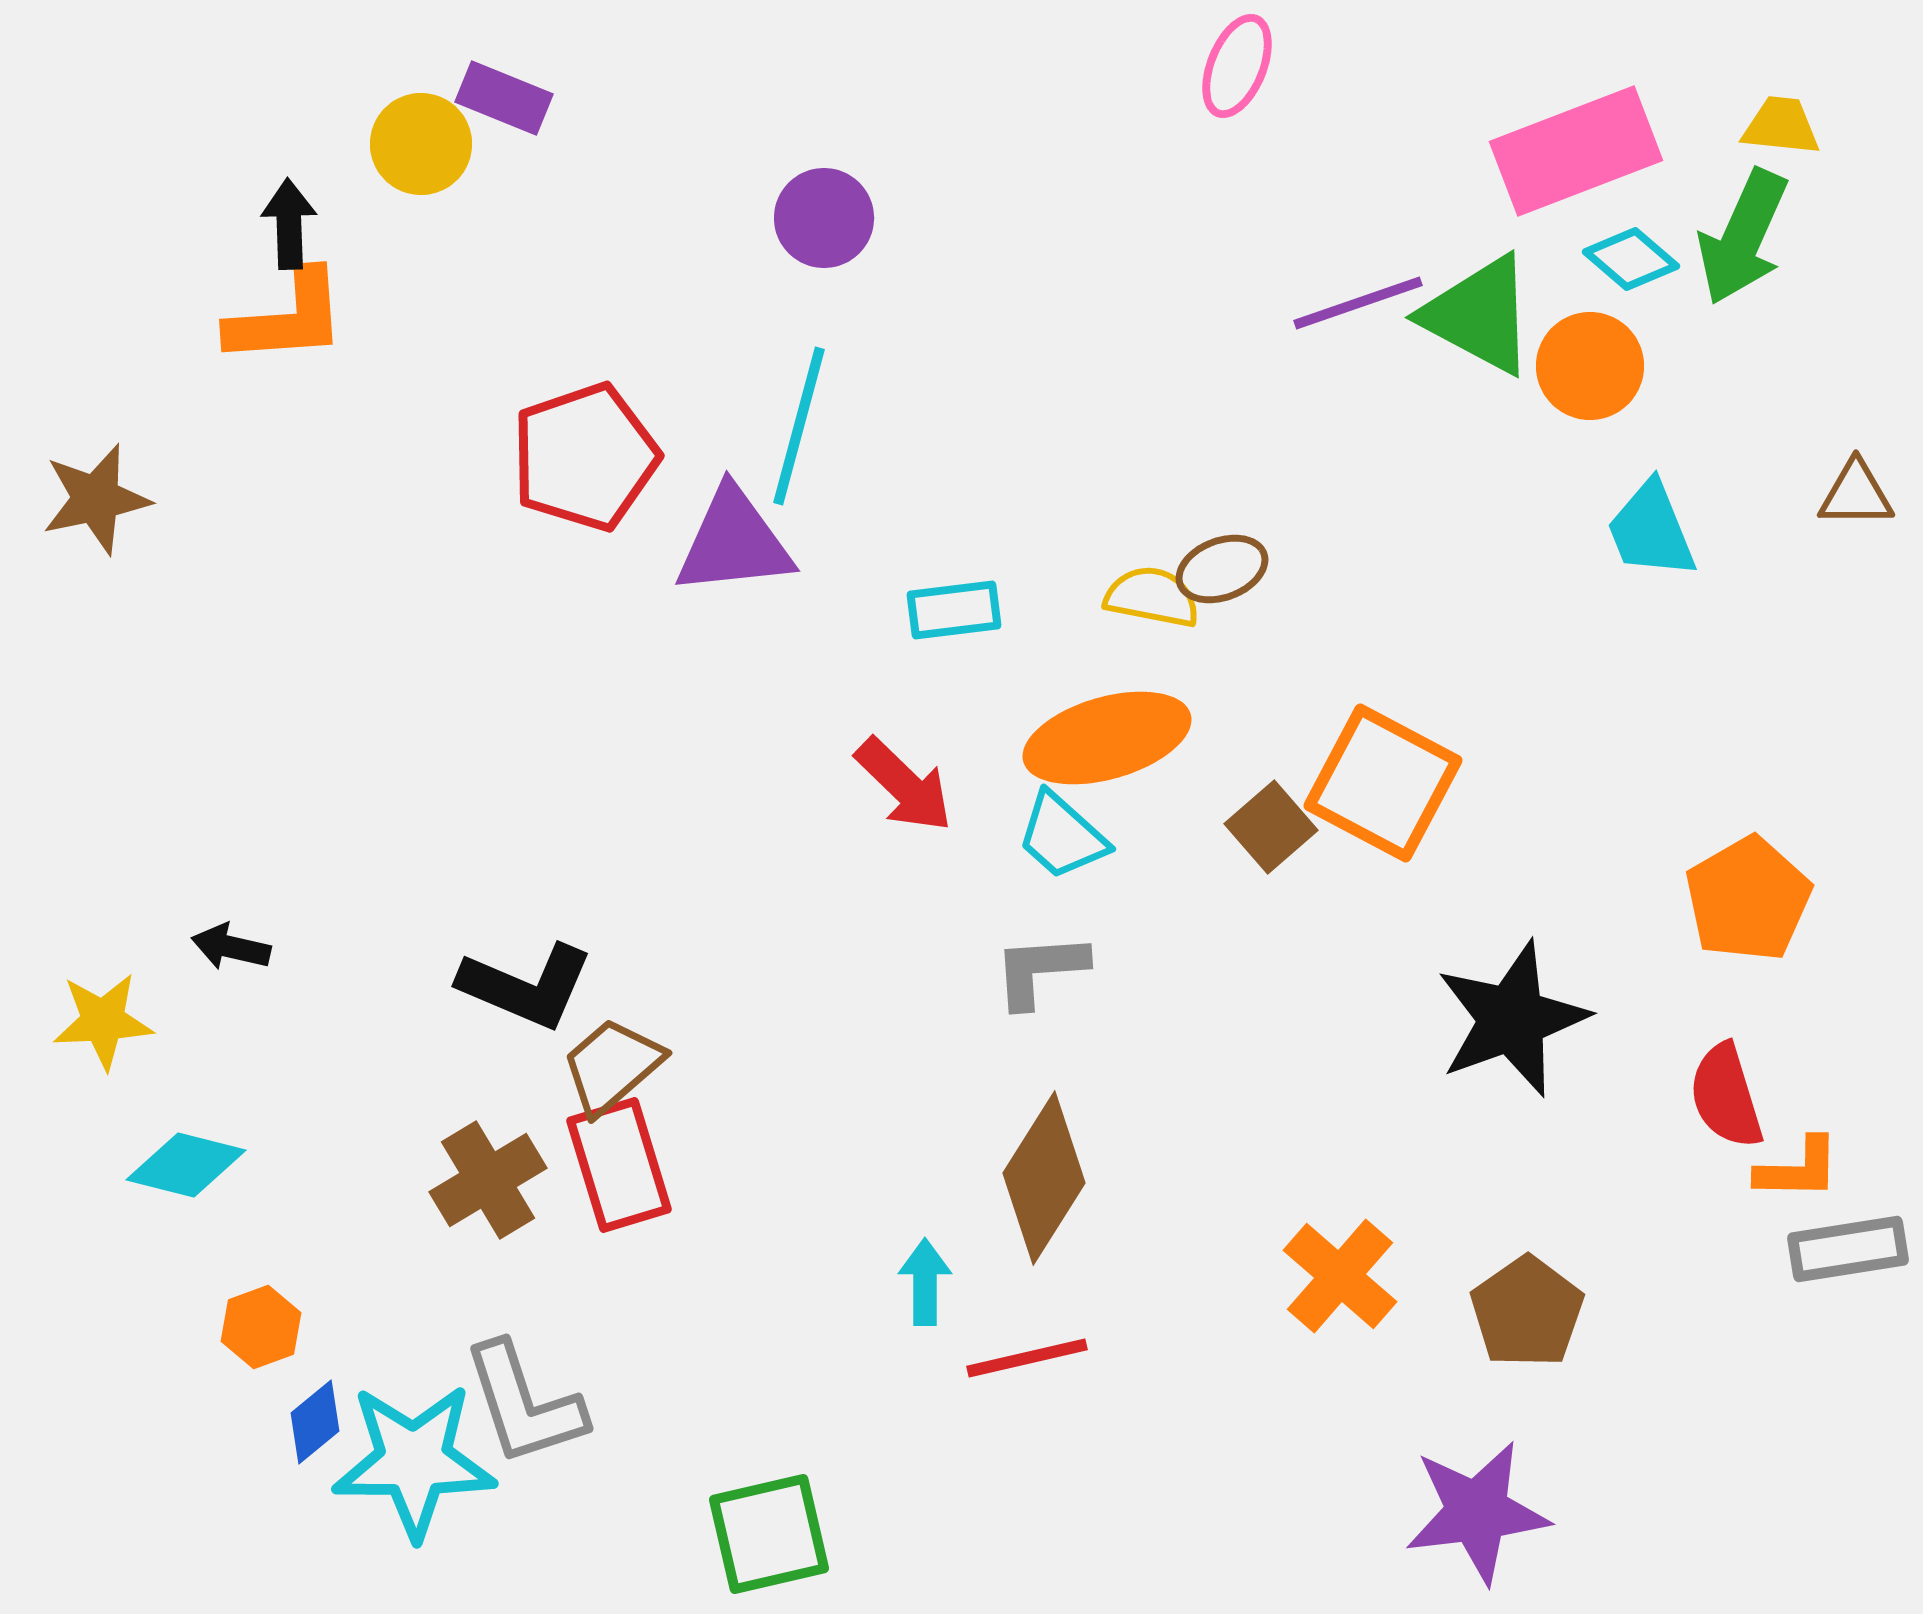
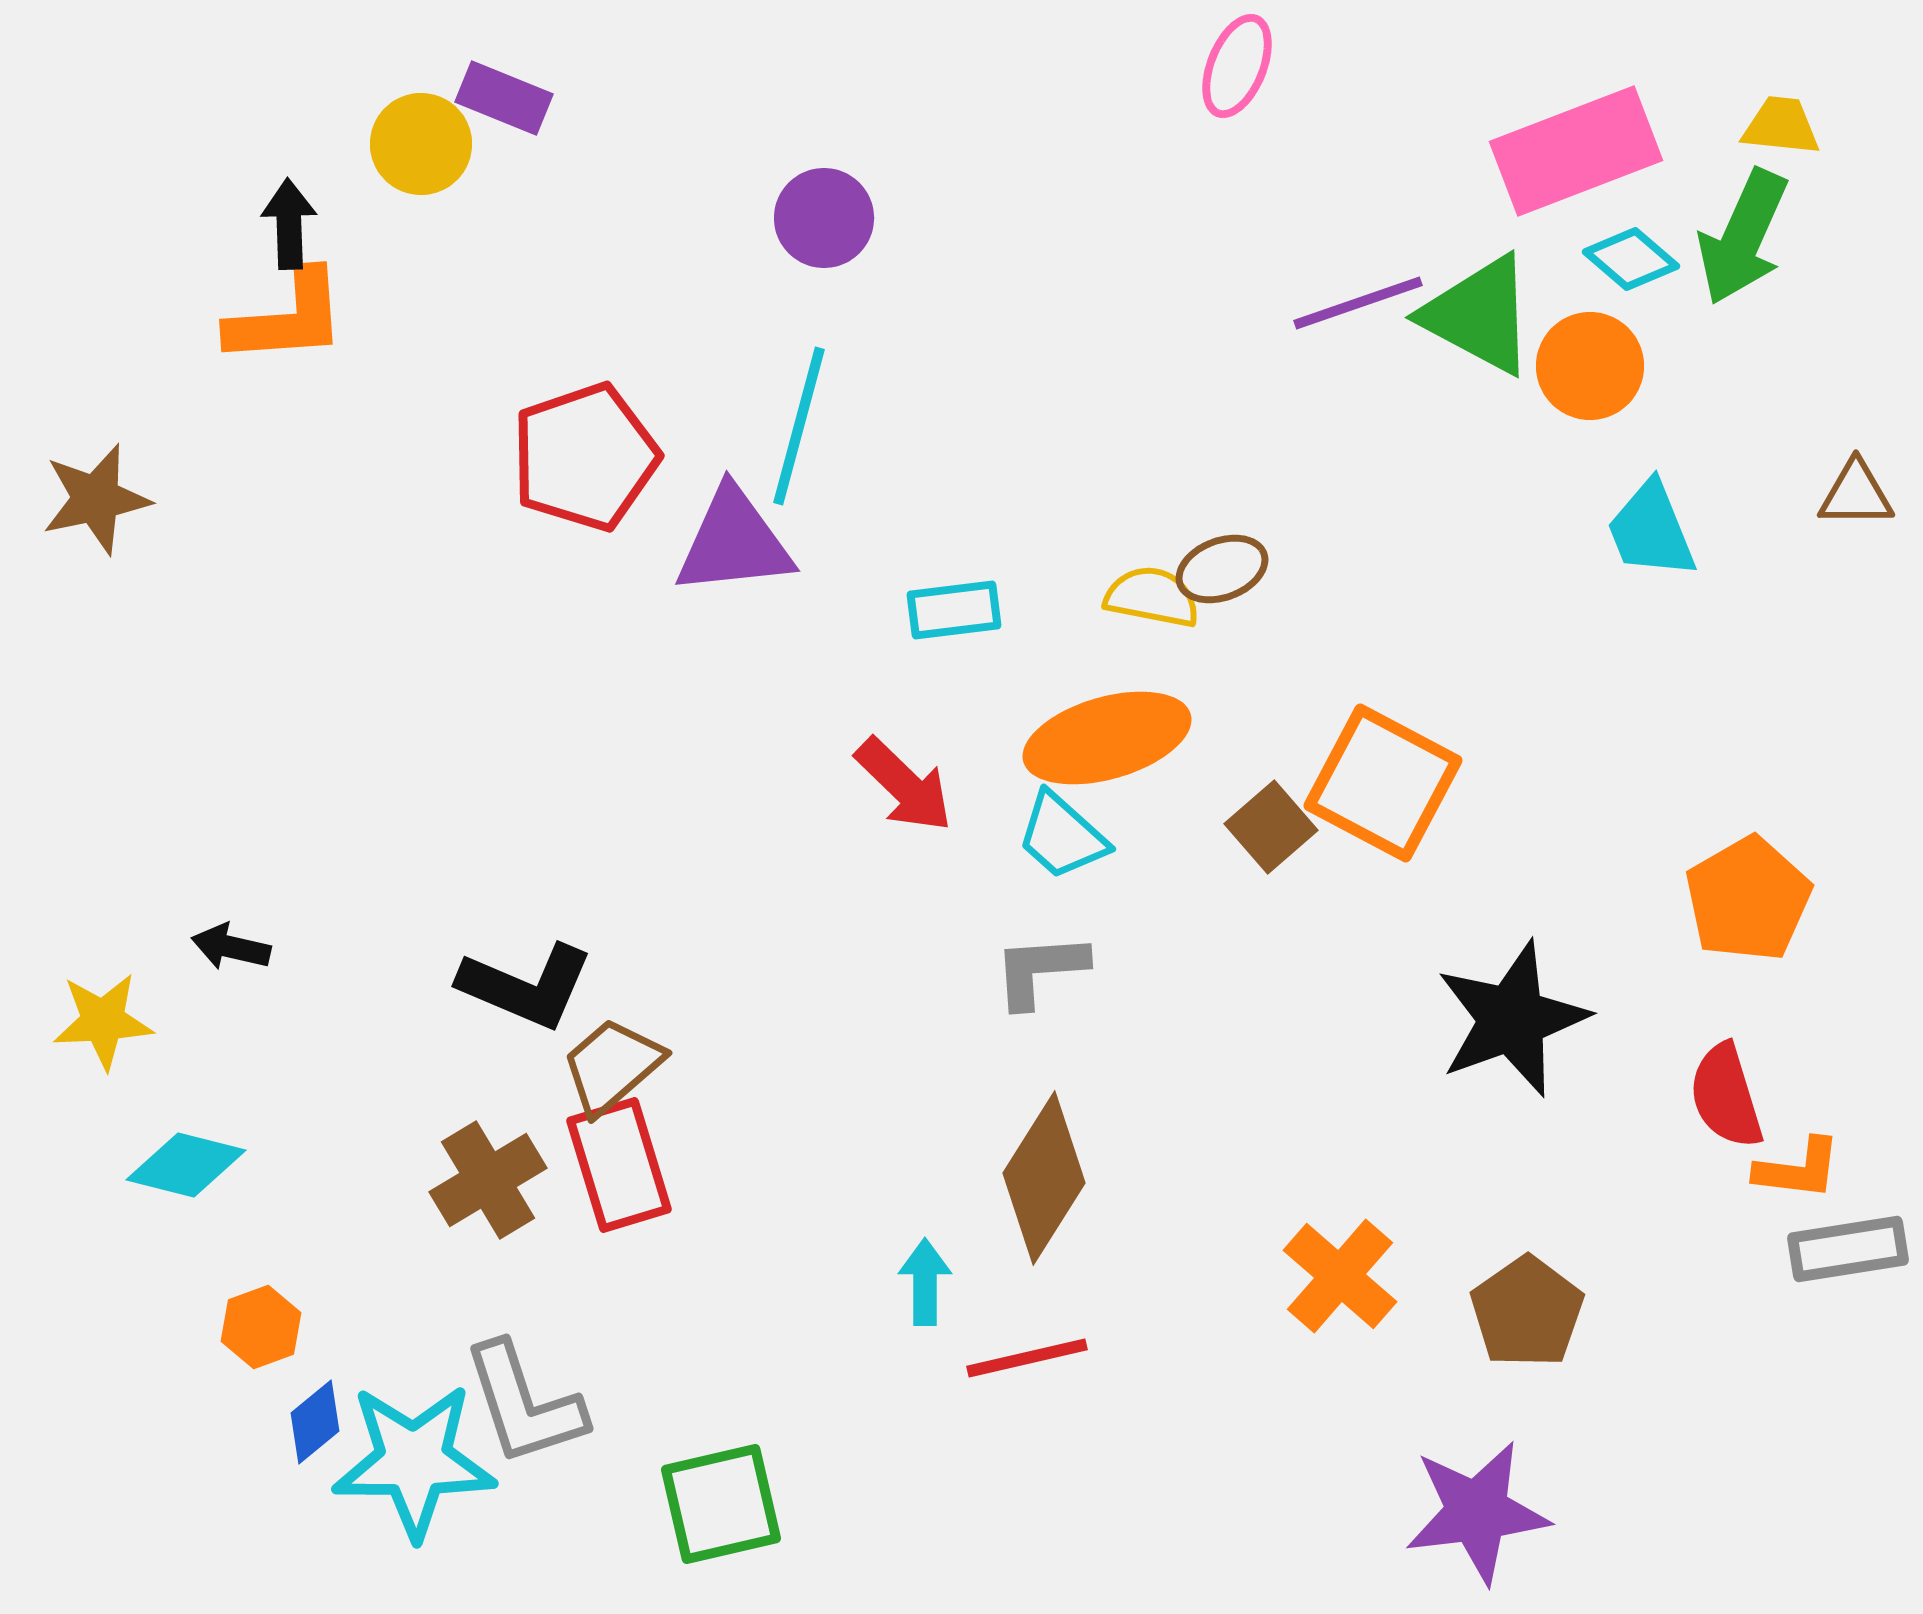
orange L-shape at (1798, 1169): rotated 6 degrees clockwise
green square at (769, 1534): moved 48 px left, 30 px up
